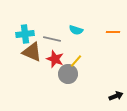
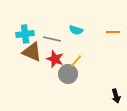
black arrow: rotated 96 degrees clockwise
